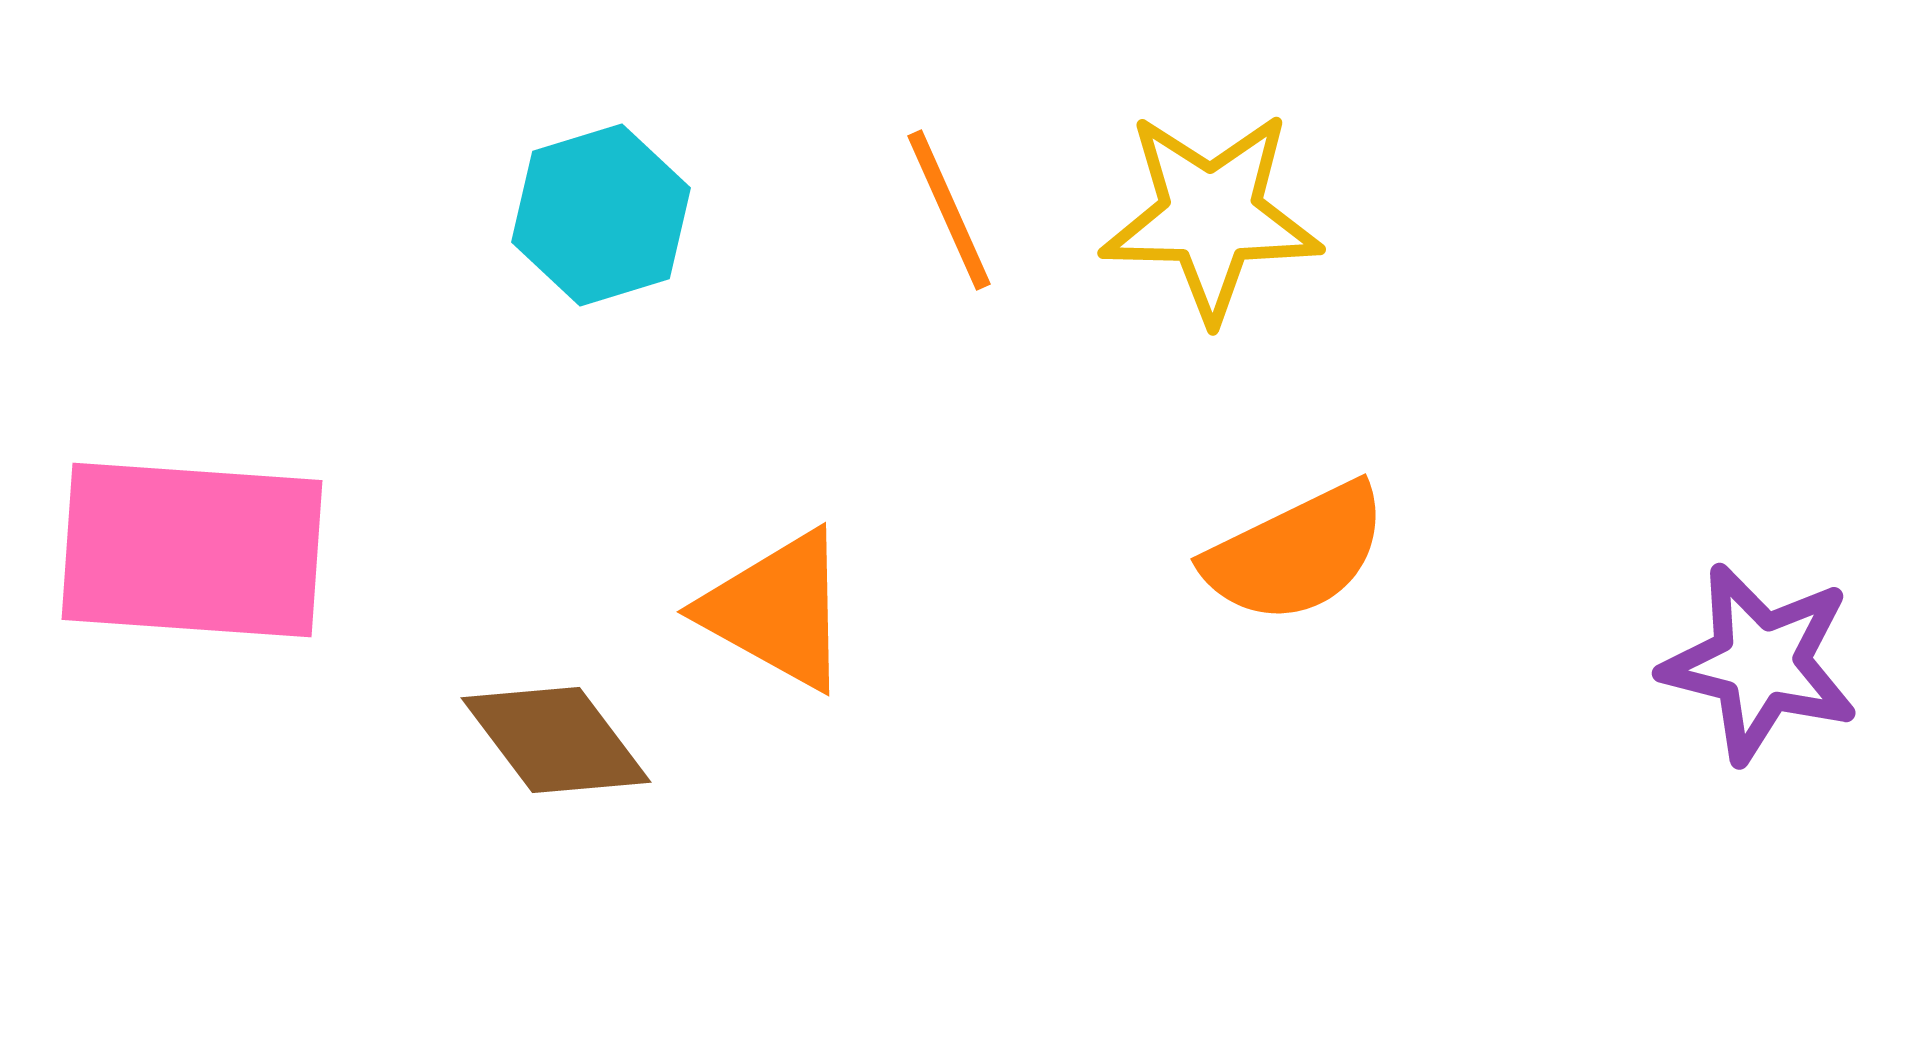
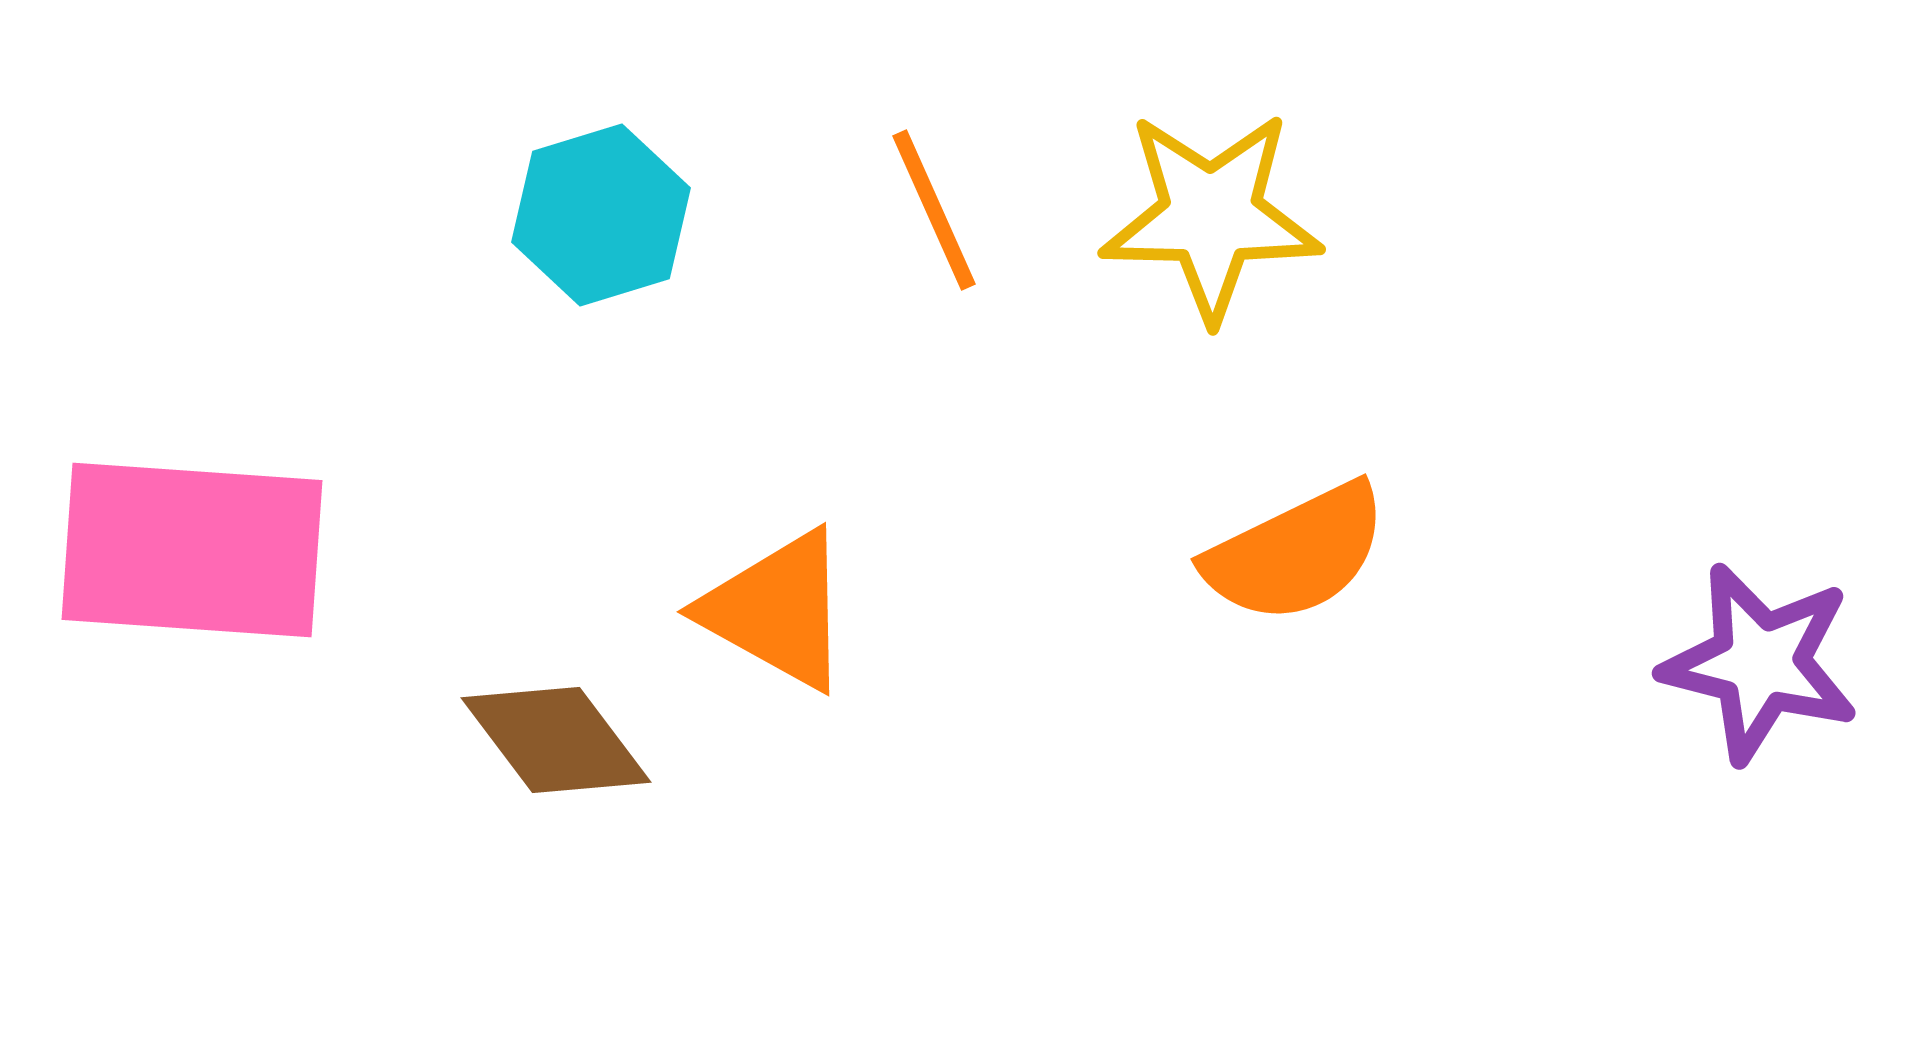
orange line: moved 15 px left
